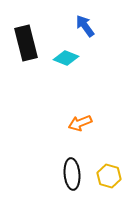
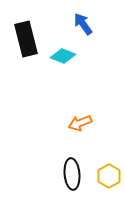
blue arrow: moved 2 px left, 2 px up
black rectangle: moved 4 px up
cyan diamond: moved 3 px left, 2 px up
yellow hexagon: rotated 15 degrees clockwise
